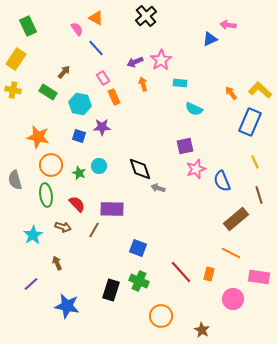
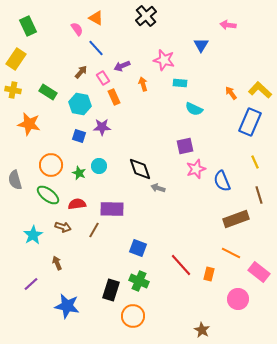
blue triangle at (210, 39): moved 9 px left, 6 px down; rotated 35 degrees counterclockwise
pink star at (161, 60): moved 3 px right; rotated 25 degrees counterclockwise
purple arrow at (135, 62): moved 13 px left, 4 px down
brown arrow at (64, 72): moved 17 px right
orange star at (38, 137): moved 9 px left, 13 px up
green ellipse at (46, 195): moved 2 px right; rotated 45 degrees counterclockwise
red semicircle at (77, 204): rotated 54 degrees counterclockwise
brown rectangle at (236, 219): rotated 20 degrees clockwise
red line at (181, 272): moved 7 px up
pink rectangle at (259, 277): moved 5 px up; rotated 30 degrees clockwise
pink circle at (233, 299): moved 5 px right
orange circle at (161, 316): moved 28 px left
